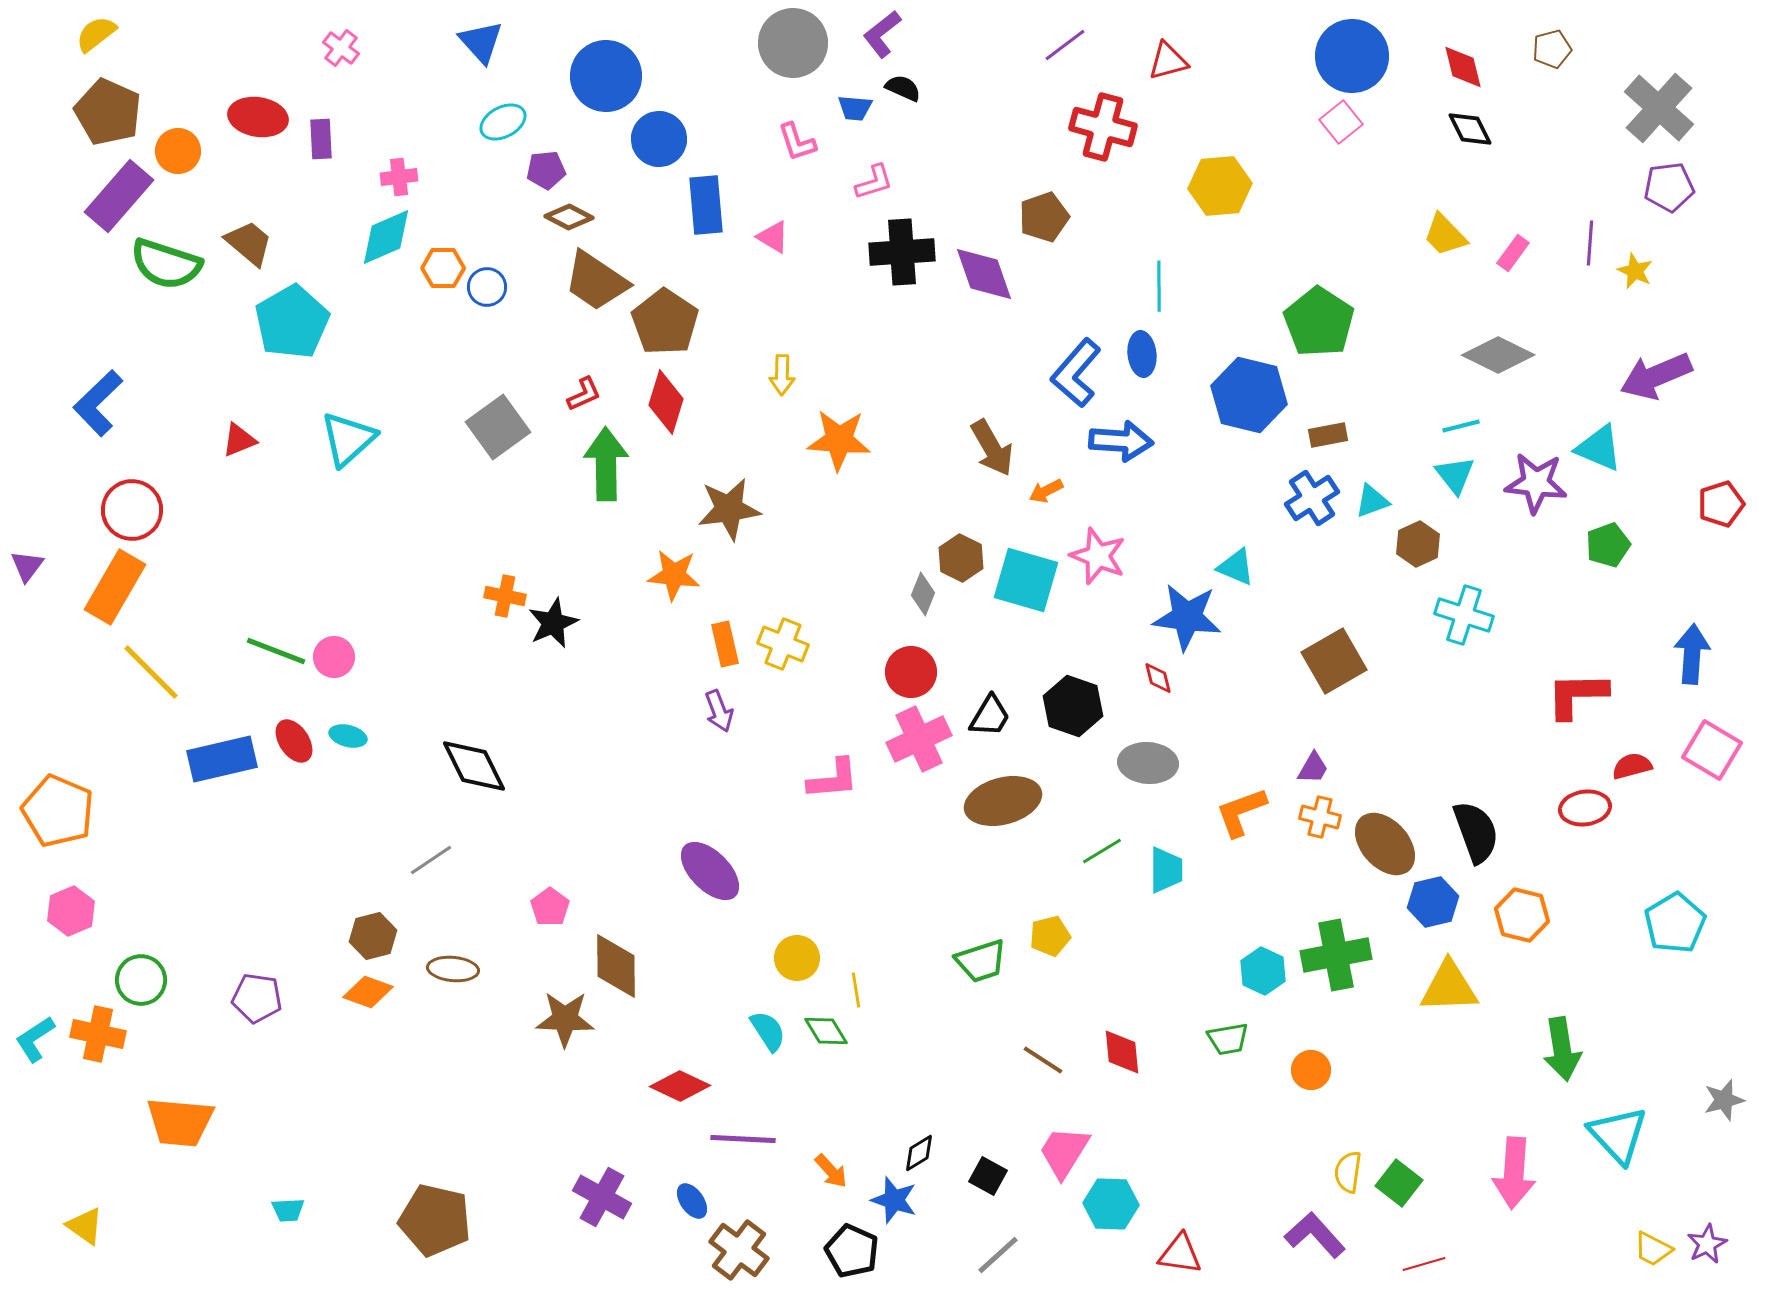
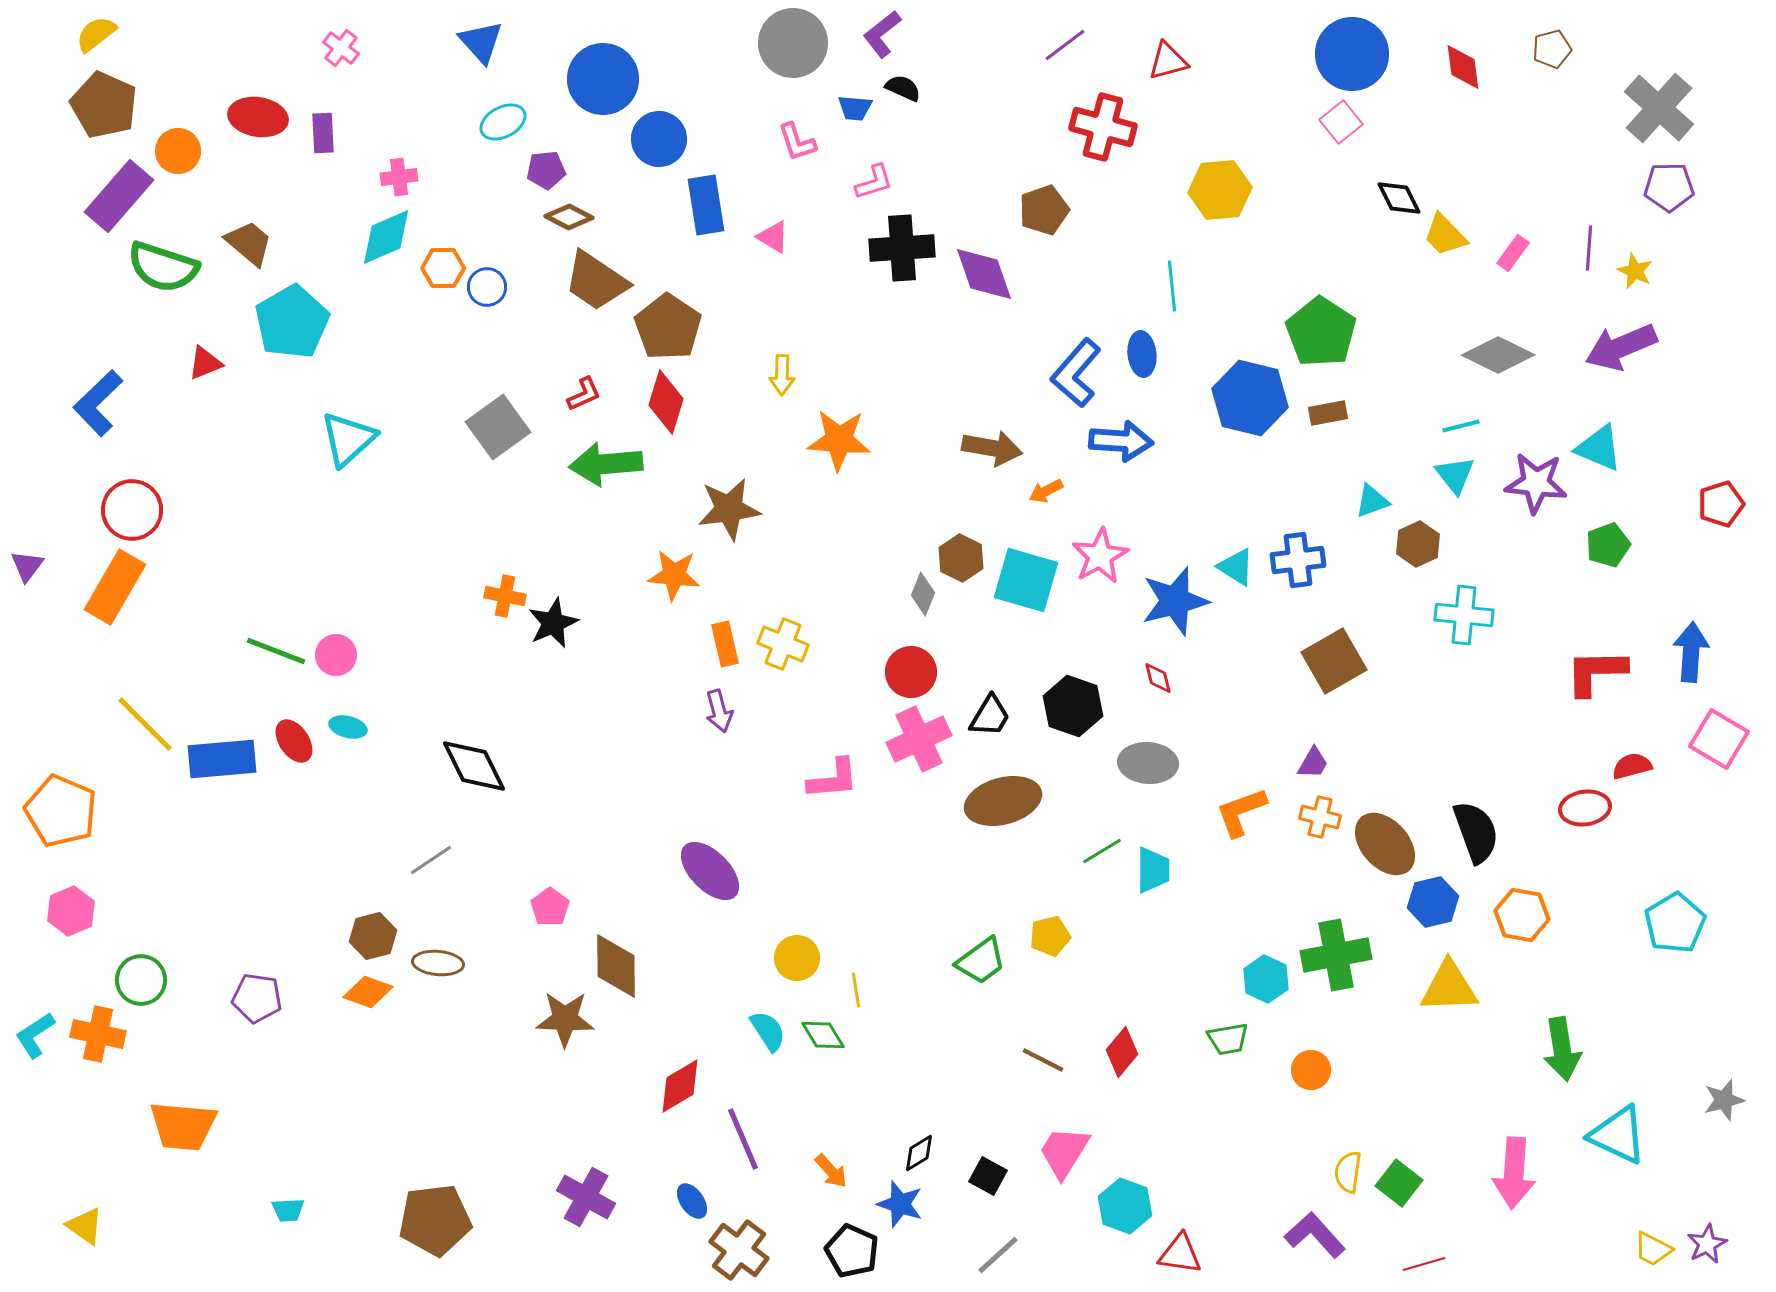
blue circle at (1352, 56): moved 2 px up
red diamond at (1463, 67): rotated 6 degrees clockwise
blue circle at (606, 76): moved 3 px left, 3 px down
brown pentagon at (108, 112): moved 4 px left, 7 px up
black diamond at (1470, 129): moved 71 px left, 69 px down
purple rectangle at (321, 139): moved 2 px right, 6 px up
yellow hexagon at (1220, 186): moved 4 px down
purple pentagon at (1669, 187): rotated 6 degrees clockwise
blue rectangle at (706, 205): rotated 4 degrees counterclockwise
brown pentagon at (1044, 217): moved 7 px up
purple line at (1590, 243): moved 1 px left, 5 px down
black cross at (902, 252): moved 4 px up
green semicircle at (166, 264): moved 3 px left, 3 px down
cyan line at (1159, 286): moved 13 px right; rotated 6 degrees counterclockwise
brown pentagon at (665, 322): moved 3 px right, 5 px down
green pentagon at (1319, 322): moved 2 px right, 10 px down
purple arrow at (1656, 376): moved 35 px left, 29 px up
blue hexagon at (1249, 395): moved 1 px right, 3 px down
brown rectangle at (1328, 435): moved 22 px up
red triangle at (239, 440): moved 34 px left, 77 px up
brown arrow at (992, 448): rotated 50 degrees counterclockwise
green arrow at (606, 464): rotated 94 degrees counterclockwise
blue cross at (1312, 498): moved 14 px left, 62 px down; rotated 26 degrees clockwise
pink star at (1098, 556): moved 2 px right; rotated 22 degrees clockwise
cyan triangle at (1236, 567): rotated 9 degrees clockwise
cyan cross at (1464, 615): rotated 12 degrees counterclockwise
blue star at (1187, 617): moved 12 px left, 16 px up; rotated 22 degrees counterclockwise
blue arrow at (1692, 654): moved 1 px left, 2 px up
pink circle at (334, 657): moved 2 px right, 2 px up
yellow line at (151, 672): moved 6 px left, 52 px down
red L-shape at (1577, 695): moved 19 px right, 23 px up
purple arrow at (719, 711): rotated 6 degrees clockwise
cyan ellipse at (348, 736): moved 9 px up
pink square at (1712, 750): moved 7 px right, 11 px up
blue rectangle at (222, 759): rotated 8 degrees clockwise
purple trapezoid at (1313, 768): moved 5 px up
orange pentagon at (58, 811): moved 3 px right
cyan trapezoid at (1166, 870): moved 13 px left
orange hexagon at (1522, 915): rotated 4 degrees counterclockwise
green trapezoid at (981, 961): rotated 18 degrees counterclockwise
brown ellipse at (453, 969): moved 15 px left, 6 px up
cyan hexagon at (1263, 971): moved 3 px right, 8 px down
green diamond at (826, 1031): moved 3 px left, 4 px down
cyan L-shape at (35, 1039): moved 4 px up
red diamond at (1122, 1052): rotated 45 degrees clockwise
brown line at (1043, 1060): rotated 6 degrees counterclockwise
red diamond at (680, 1086): rotated 56 degrees counterclockwise
orange trapezoid at (180, 1122): moved 3 px right, 4 px down
cyan triangle at (1618, 1135): rotated 22 degrees counterclockwise
purple line at (743, 1139): rotated 64 degrees clockwise
purple cross at (602, 1197): moved 16 px left
blue star at (894, 1200): moved 6 px right, 4 px down
cyan hexagon at (1111, 1204): moved 14 px right, 2 px down; rotated 18 degrees clockwise
brown pentagon at (435, 1220): rotated 20 degrees counterclockwise
